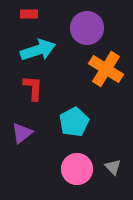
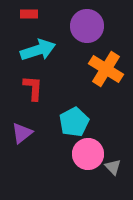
purple circle: moved 2 px up
pink circle: moved 11 px right, 15 px up
